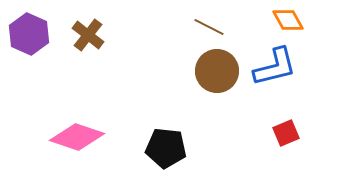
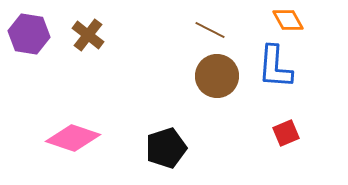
brown line: moved 1 px right, 3 px down
purple hexagon: rotated 15 degrees counterclockwise
blue L-shape: rotated 108 degrees clockwise
brown circle: moved 5 px down
pink diamond: moved 4 px left, 1 px down
black pentagon: rotated 24 degrees counterclockwise
